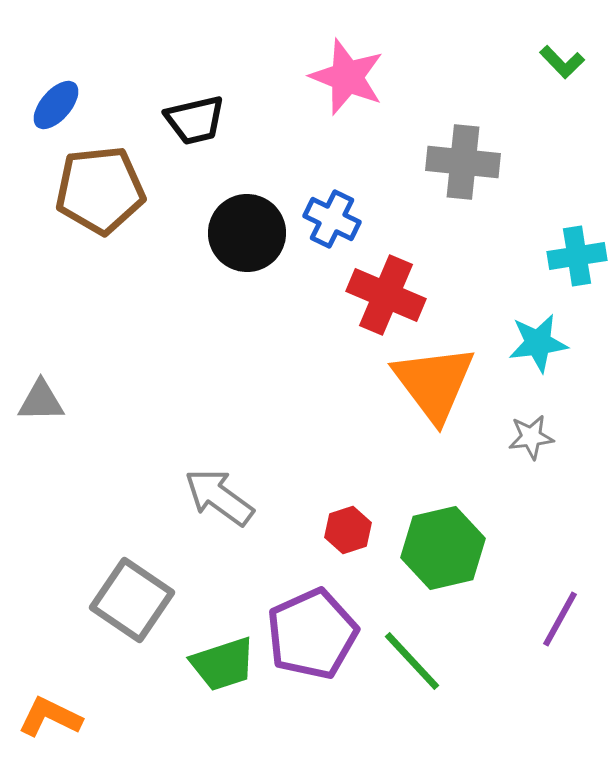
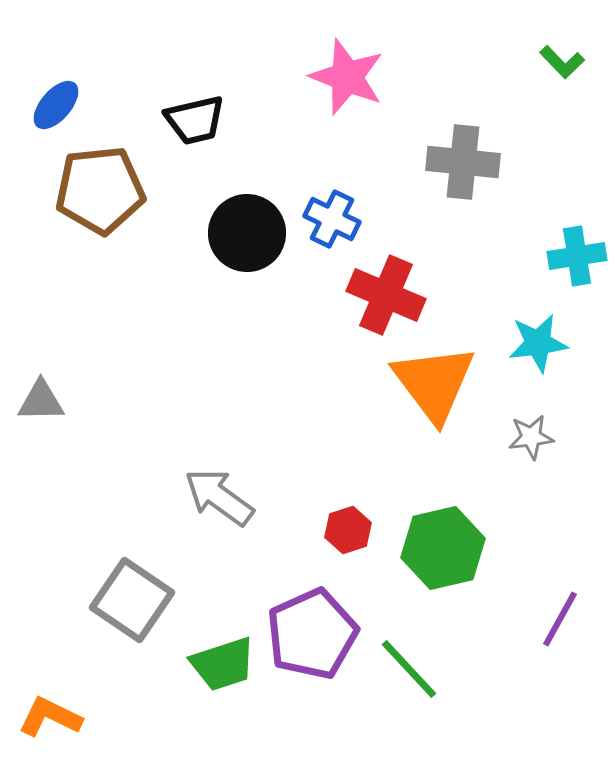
green line: moved 3 px left, 8 px down
